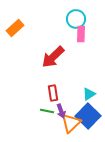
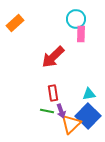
orange rectangle: moved 5 px up
cyan triangle: rotated 24 degrees clockwise
orange triangle: moved 1 px down
